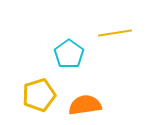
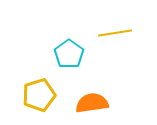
orange semicircle: moved 7 px right, 2 px up
